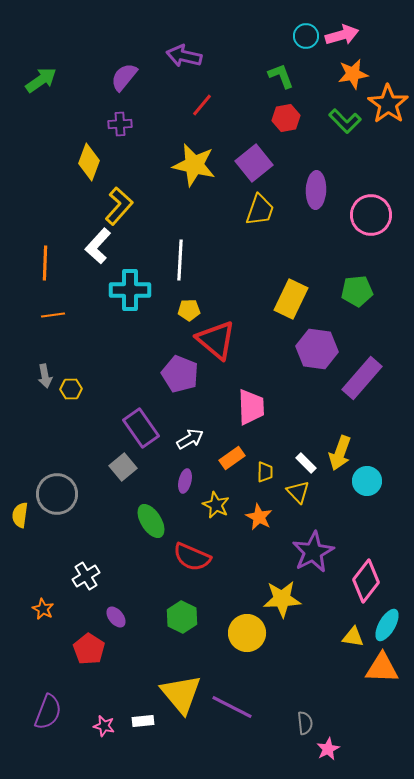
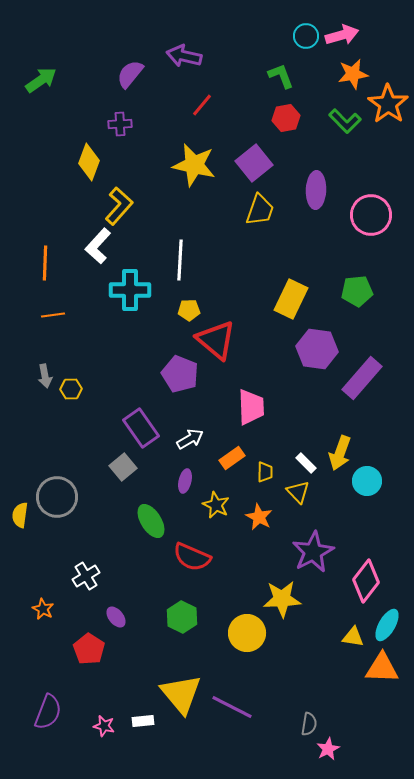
purple semicircle at (124, 77): moved 6 px right, 3 px up
gray circle at (57, 494): moved 3 px down
gray semicircle at (305, 723): moved 4 px right, 1 px down; rotated 15 degrees clockwise
